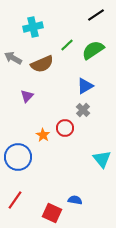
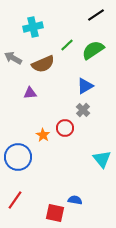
brown semicircle: moved 1 px right
purple triangle: moved 3 px right, 3 px up; rotated 40 degrees clockwise
red square: moved 3 px right; rotated 12 degrees counterclockwise
